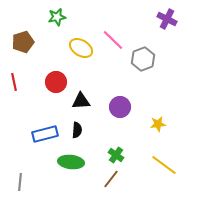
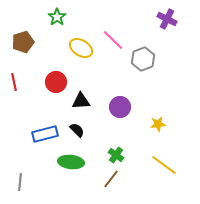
green star: rotated 24 degrees counterclockwise
black semicircle: rotated 49 degrees counterclockwise
